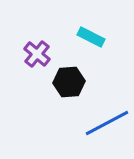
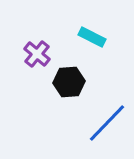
cyan rectangle: moved 1 px right
blue line: rotated 18 degrees counterclockwise
